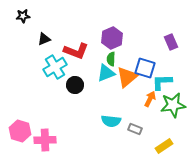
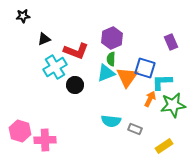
orange triangle: rotated 15 degrees counterclockwise
